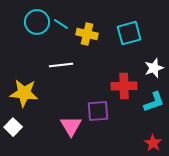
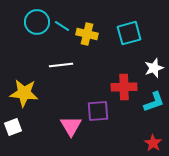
cyan line: moved 1 px right, 2 px down
red cross: moved 1 px down
white square: rotated 24 degrees clockwise
